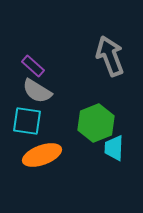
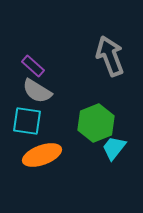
cyan trapezoid: rotated 36 degrees clockwise
